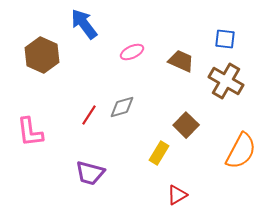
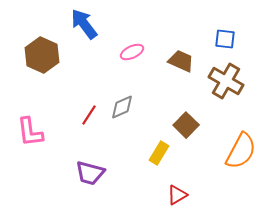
gray diamond: rotated 8 degrees counterclockwise
